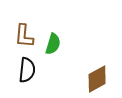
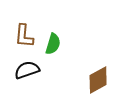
black semicircle: rotated 115 degrees counterclockwise
brown diamond: moved 1 px right, 1 px down
